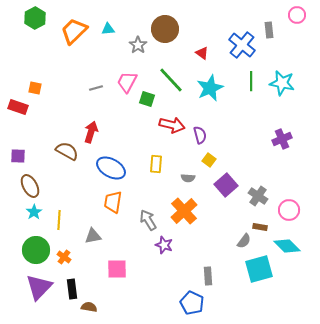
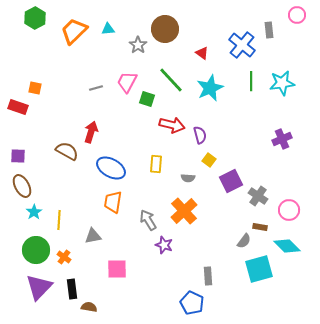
cyan star at (282, 83): rotated 20 degrees counterclockwise
purple square at (226, 185): moved 5 px right, 4 px up; rotated 15 degrees clockwise
brown ellipse at (30, 186): moved 8 px left
